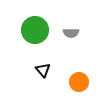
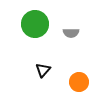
green circle: moved 6 px up
black triangle: rotated 21 degrees clockwise
